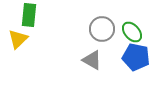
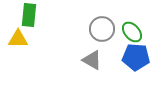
yellow triangle: rotated 45 degrees clockwise
blue pentagon: rotated 8 degrees counterclockwise
